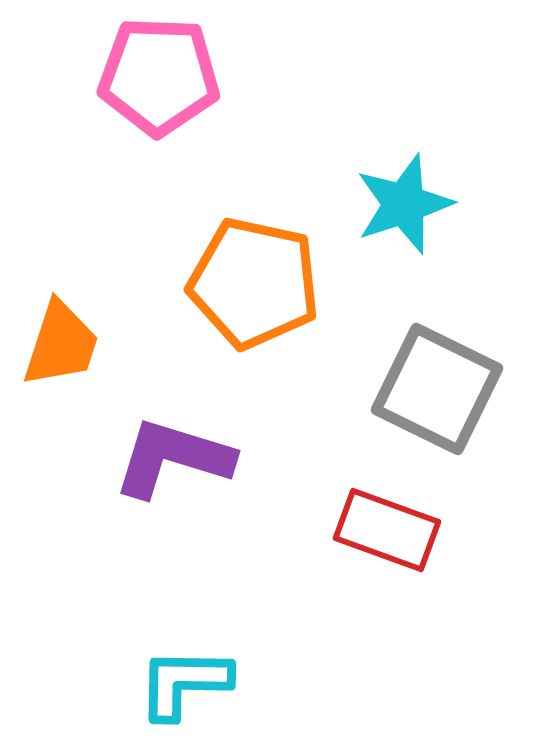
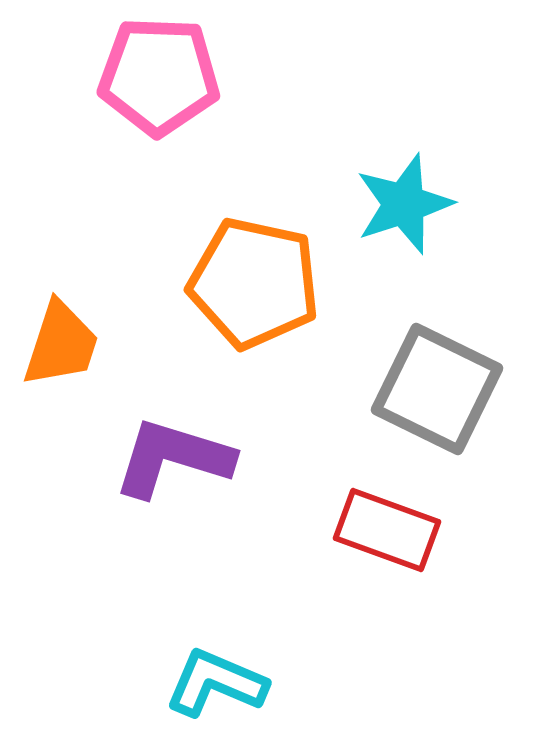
cyan L-shape: moved 32 px right; rotated 22 degrees clockwise
